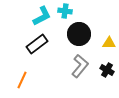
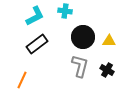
cyan L-shape: moved 7 px left
black circle: moved 4 px right, 3 px down
yellow triangle: moved 2 px up
gray L-shape: rotated 25 degrees counterclockwise
